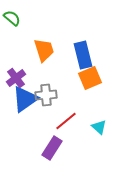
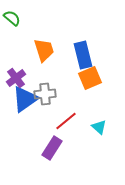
gray cross: moved 1 px left, 1 px up
